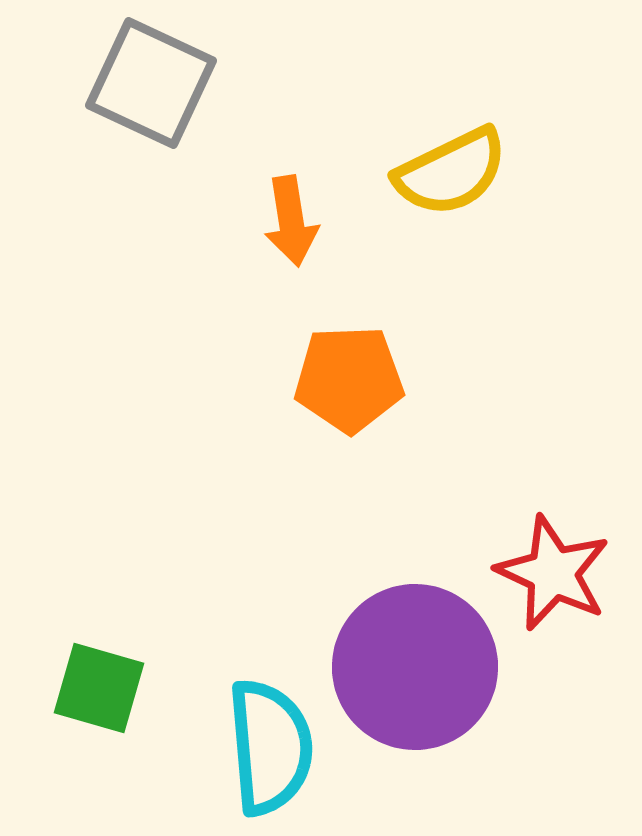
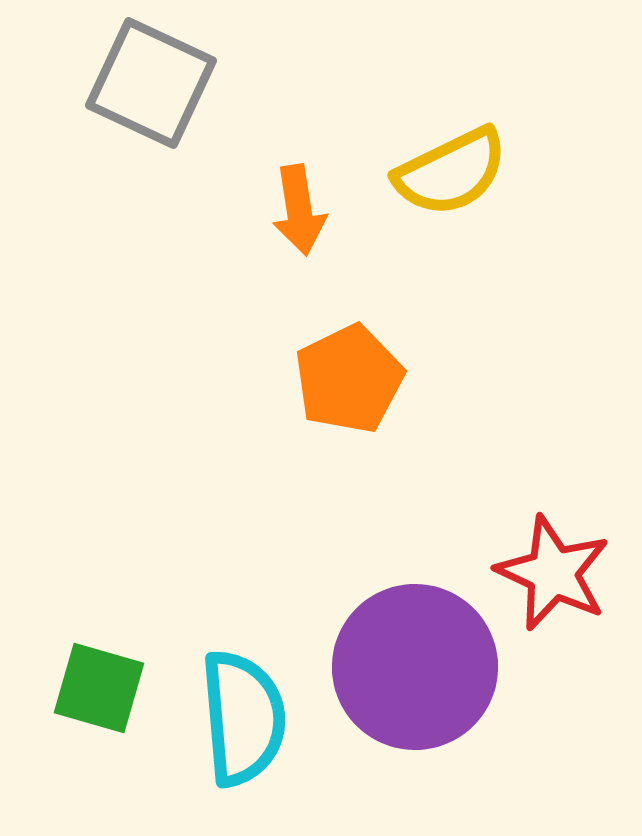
orange arrow: moved 8 px right, 11 px up
orange pentagon: rotated 24 degrees counterclockwise
cyan semicircle: moved 27 px left, 29 px up
